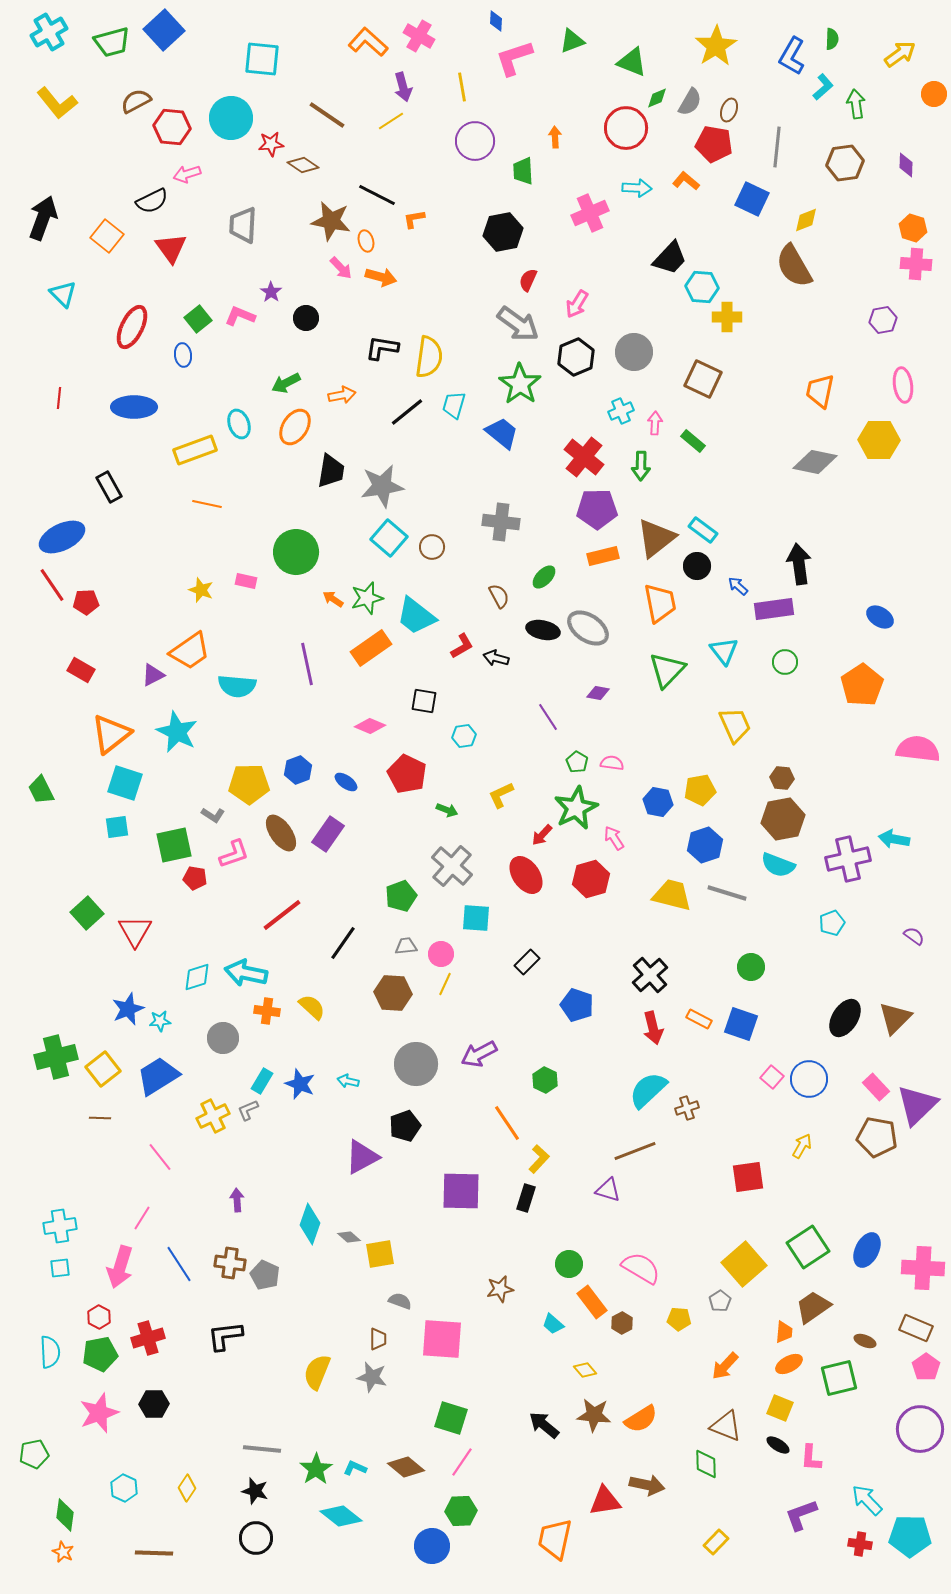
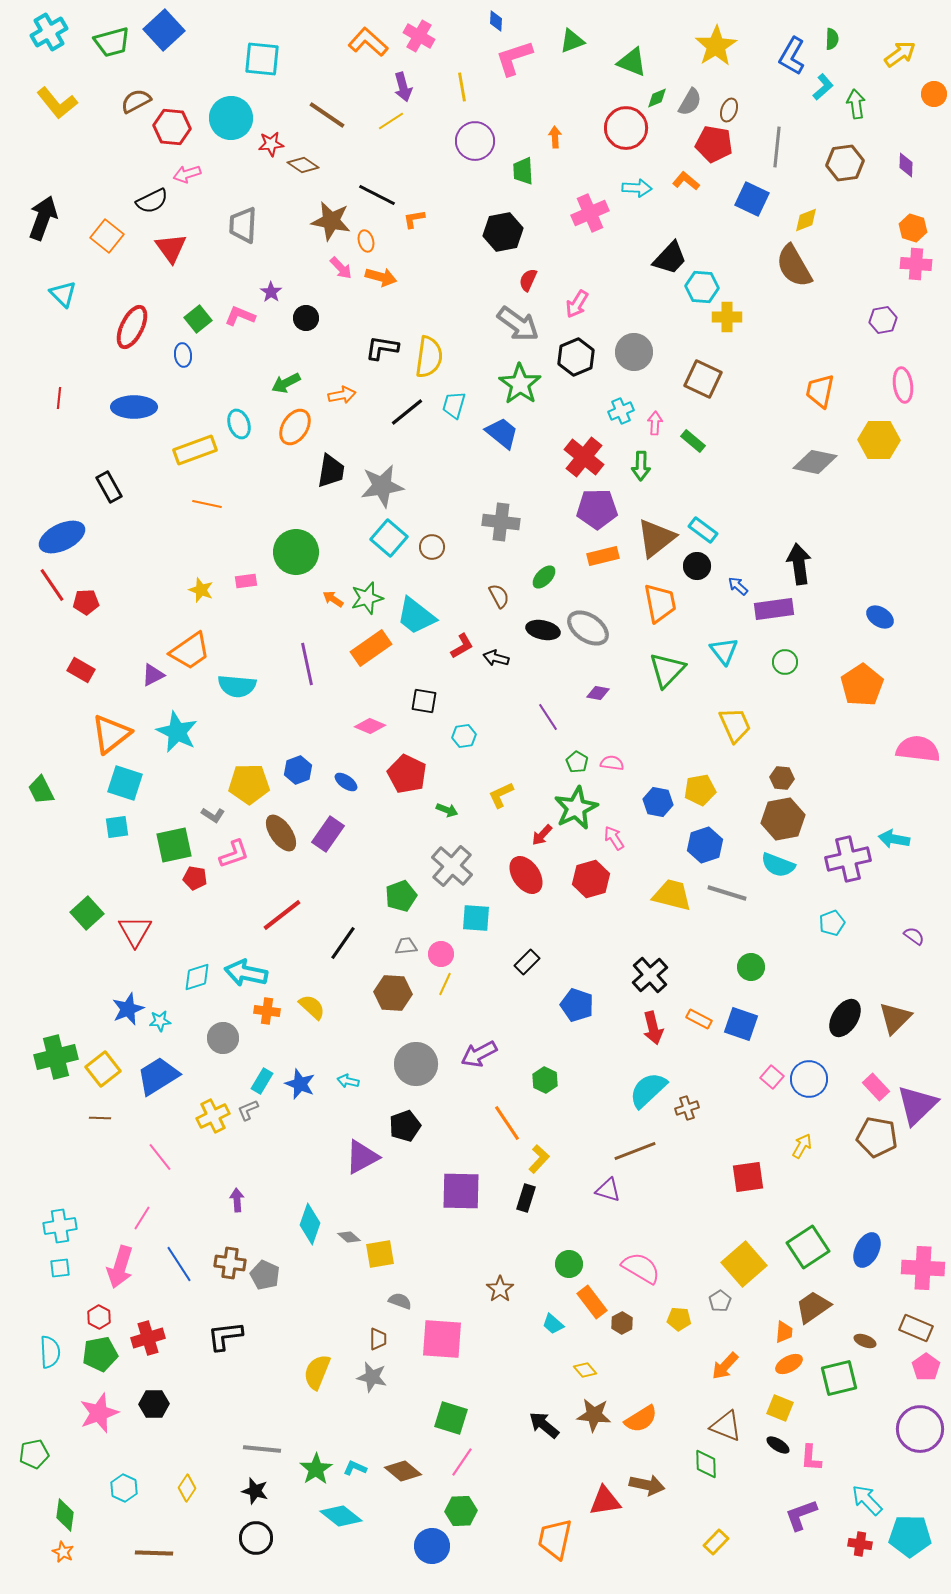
pink rectangle at (246, 581): rotated 20 degrees counterclockwise
brown star at (500, 1289): rotated 24 degrees counterclockwise
brown diamond at (406, 1467): moved 3 px left, 4 px down
